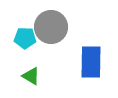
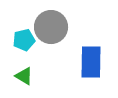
cyan pentagon: moved 1 px left, 2 px down; rotated 15 degrees counterclockwise
green triangle: moved 7 px left
